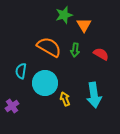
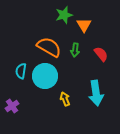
red semicircle: rotated 21 degrees clockwise
cyan circle: moved 7 px up
cyan arrow: moved 2 px right, 2 px up
